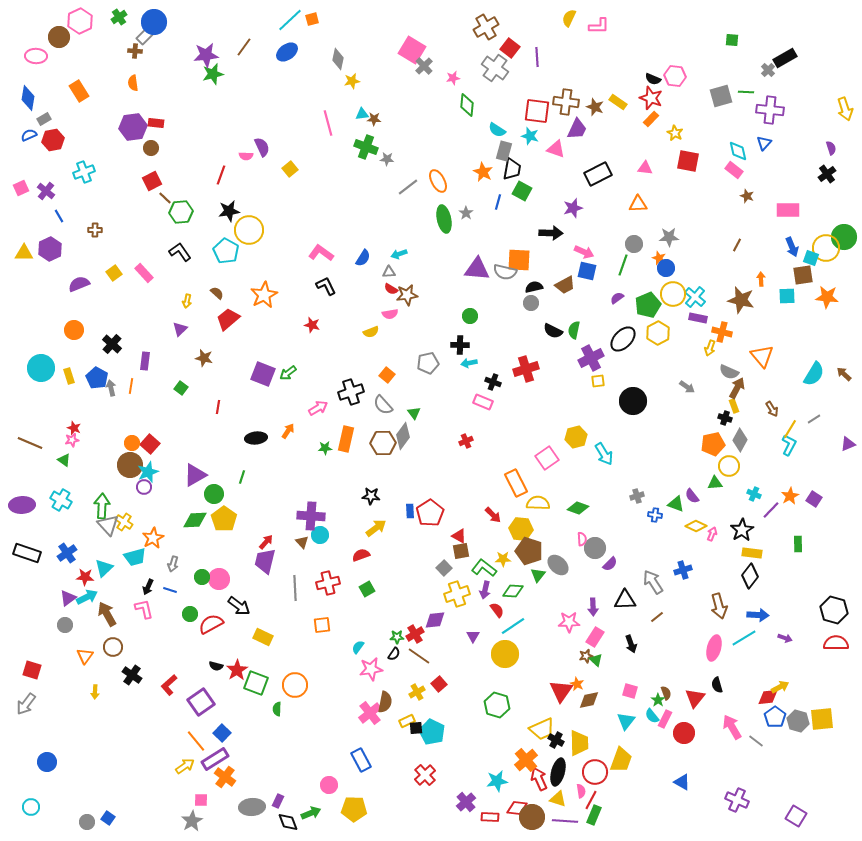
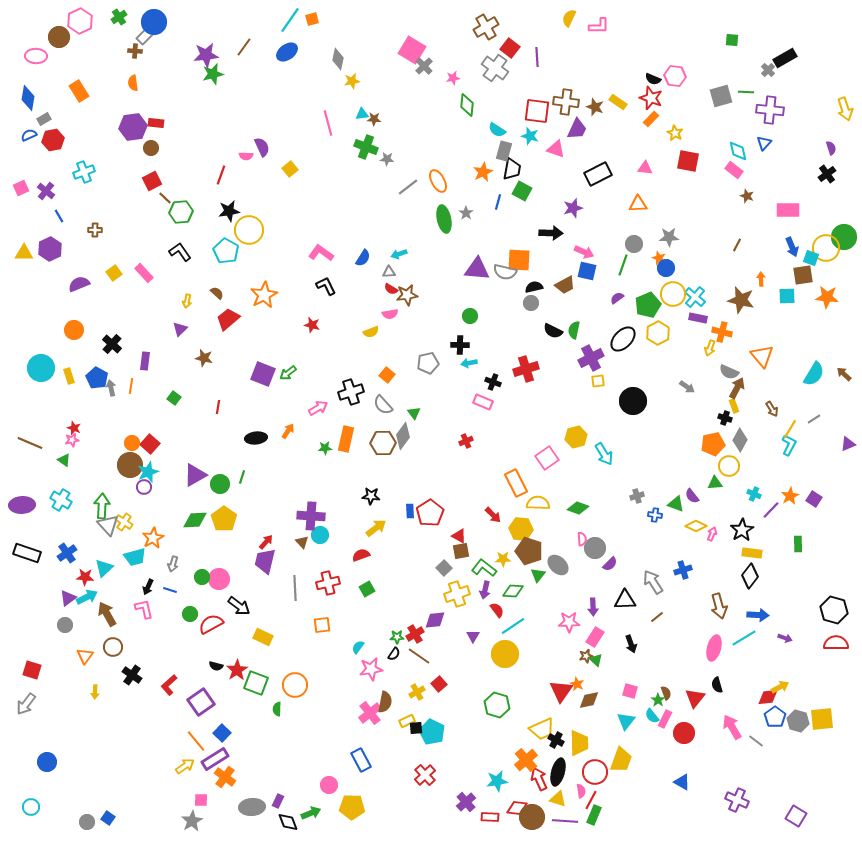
cyan line at (290, 20): rotated 12 degrees counterclockwise
orange star at (483, 172): rotated 18 degrees clockwise
green square at (181, 388): moved 7 px left, 10 px down
green circle at (214, 494): moved 6 px right, 10 px up
yellow pentagon at (354, 809): moved 2 px left, 2 px up
